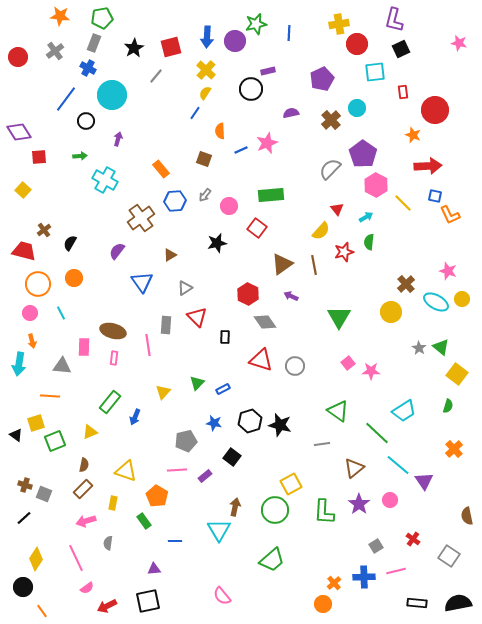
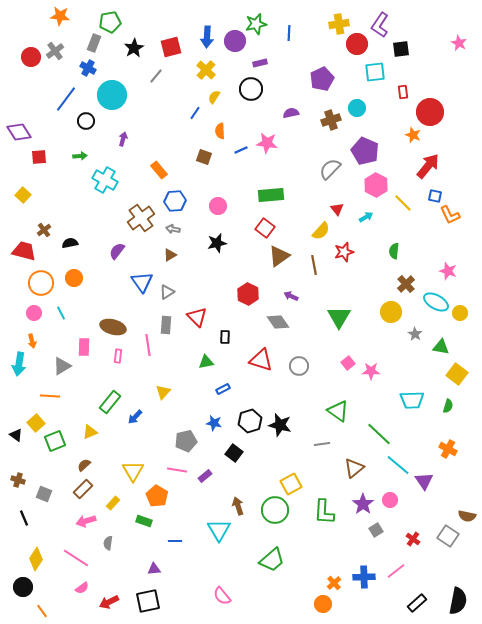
green pentagon at (102, 18): moved 8 px right, 4 px down
purple L-shape at (394, 20): moved 14 px left, 5 px down; rotated 20 degrees clockwise
pink star at (459, 43): rotated 14 degrees clockwise
black square at (401, 49): rotated 18 degrees clockwise
red circle at (18, 57): moved 13 px right
purple rectangle at (268, 71): moved 8 px left, 8 px up
yellow semicircle at (205, 93): moved 9 px right, 4 px down
red circle at (435, 110): moved 5 px left, 2 px down
brown cross at (331, 120): rotated 24 degrees clockwise
purple arrow at (118, 139): moved 5 px right
pink star at (267, 143): rotated 30 degrees clockwise
purple pentagon at (363, 154): moved 2 px right, 3 px up; rotated 12 degrees counterclockwise
brown square at (204, 159): moved 2 px up
red arrow at (428, 166): rotated 48 degrees counterclockwise
orange rectangle at (161, 169): moved 2 px left, 1 px down
yellow square at (23, 190): moved 5 px down
gray arrow at (205, 195): moved 32 px left, 34 px down; rotated 64 degrees clockwise
pink circle at (229, 206): moved 11 px left
red square at (257, 228): moved 8 px right
green semicircle at (369, 242): moved 25 px right, 9 px down
black semicircle at (70, 243): rotated 49 degrees clockwise
brown triangle at (282, 264): moved 3 px left, 8 px up
orange circle at (38, 284): moved 3 px right, 1 px up
gray triangle at (185, 288): moved 18 px left, 4 px down
yellow circle at (462, 299): moved 2 px left, 14 px down
pink circle at (30, 313): moved 4 px right
gray diamond at (265, 322): moved 13 px right
brown ellipse at (113, 331): moved 4 px up
green triangle at (441, 347): rotated 30 degrees counterclockwise
gray star at (419, 348): moved 4 px left, 14 px up
pink rectangle at (114, 358): moved 4 px right, 2 px up
gray triangle at (62, 366): rotated 36 degrees counterclockwise
gray circle at (295, 366): moved 4 px right
green triangle at (197, 383): moved 9 px right, 21 px up; rotated 35 degrees clockwise
cyan trapezoid at (404, 411): moved 8 px right, 11 px up; rotated 30 degrees clockwise
blue arrow at (135, 417): rotated 21 degrees clockwise
yellow square at (36, 423): rotated 24 degrees counterclockwise
green line at (377, 433): moved 2 px right, 1 px down
orange cross at (454, 449): moved 6 px left; rotated 18 degrees counterclockwise
black square at (232, 457): moved 2 px right, 4 px up
brown semicircle at (84, 465): rotated 144 degrees counterclockwise
pink line at (177, 470): rotated 12 degrees clockwise
yellow triangle at (126, 471): moved 7 px right; rotated 40 degrees clockwise
brown cross at (25, 485): moved 7 px left, 5 px up
yellow rectangle at (113, 503): rotated 32 degrees clockwise
purple star at (359, 504): moved 4 px right
brown arrow at (235, 507): moved 3 px right, 1 px up; rotated 30 degrees counterclockwise
brown semicircle at (467, 516): rotated 66 degrees counterclockwise
black line at (24, 518): rotated 70 degrees counterclockwise
green rectangle at (144, 521): rotated 35 degrees counterclockwise
gray square at (376, 546): moved 16 px up
gray square at (449, 556): moved 1 px left, 20 px up
pink line at (76, 558): rotated 32 degrees counterclockwise
pink line at (396, 571): rotated 24 degrees counterclockwise
pink semicircle at (87, 588): moved 5 px left
black rectangle at (417, 603): rotated 48 degrees counterclockwise
black semicircle at (458, 603): moved 2 px up; rotated 112 degrees clockwise
red arrow at (107, 606): moved 2 px right, 4 px up
